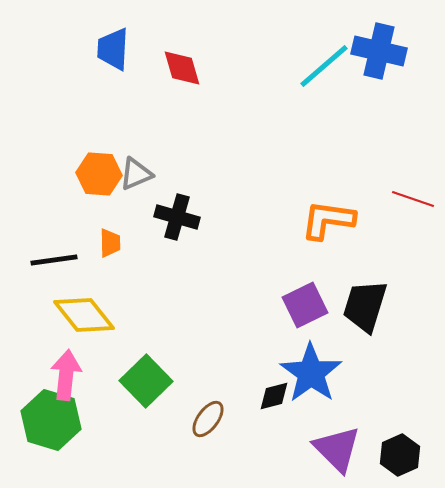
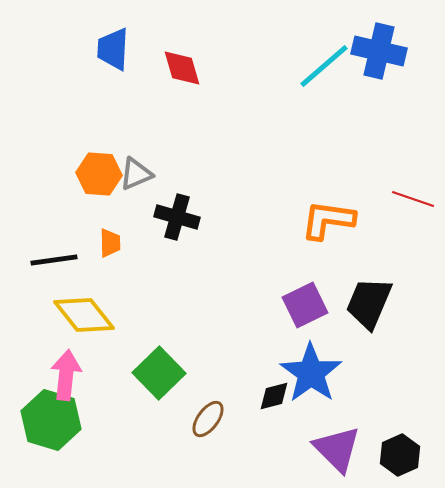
black trapezoid: moved 4 px right, 3 px up; rotated 6 degrees clockwise
green square: moved 13 px right, 8 px up
